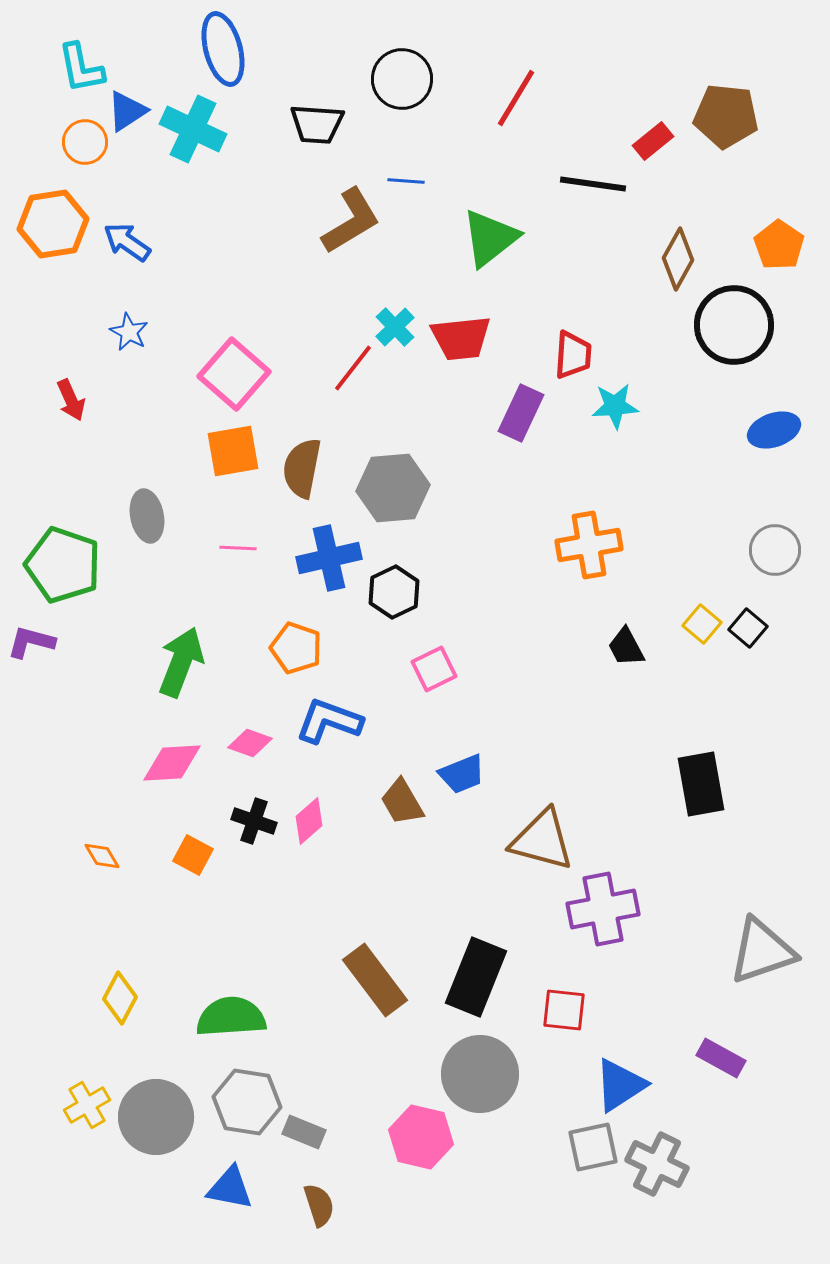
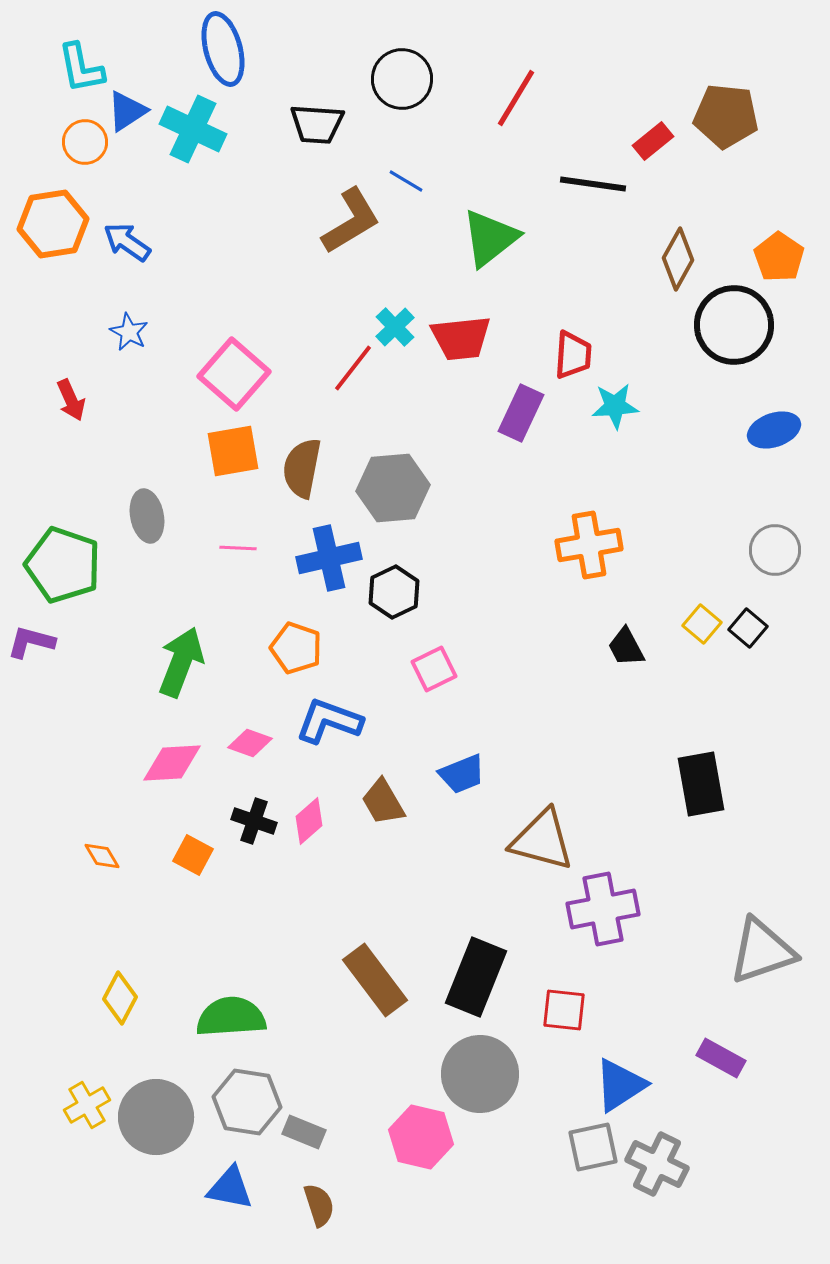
blue line at (406, 181): rotated 27 degrees clockwise
orange pentagon at (779, 245): moved 12 px down
brown trapezoid at (402, 802): moved 19 px left
